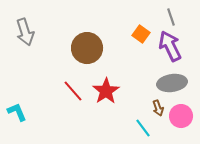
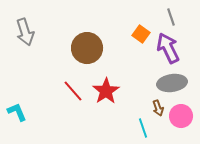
purple arrow: moved 2 px left, 2 px down
cyan line: rotated 18 degrees clockwise
